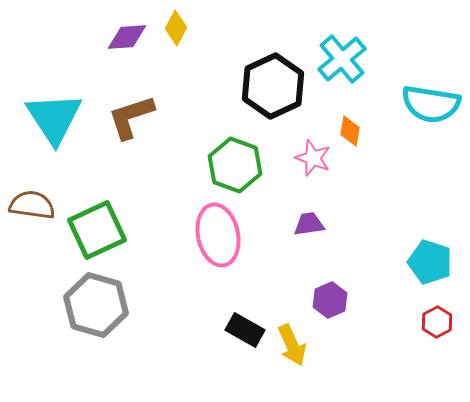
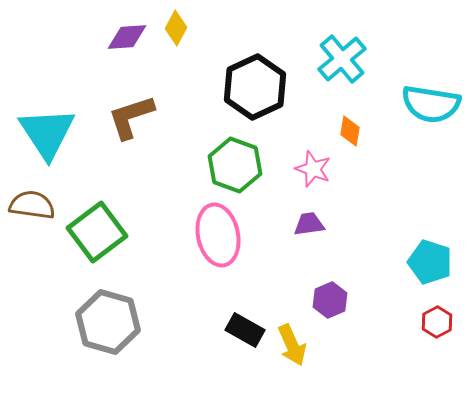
black hexagon: moved 18 px left, 1 px down
cyan triangle: moved 7 px left, 15 px down
pink star: moved 11 px down
green square: moved 2 px down; rotated 12 degrees counterclockwise
gray hexagon: moved 12 px right, 17 px down
